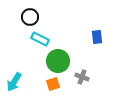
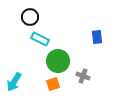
gray cross: moved 1 px right, 1 px up
